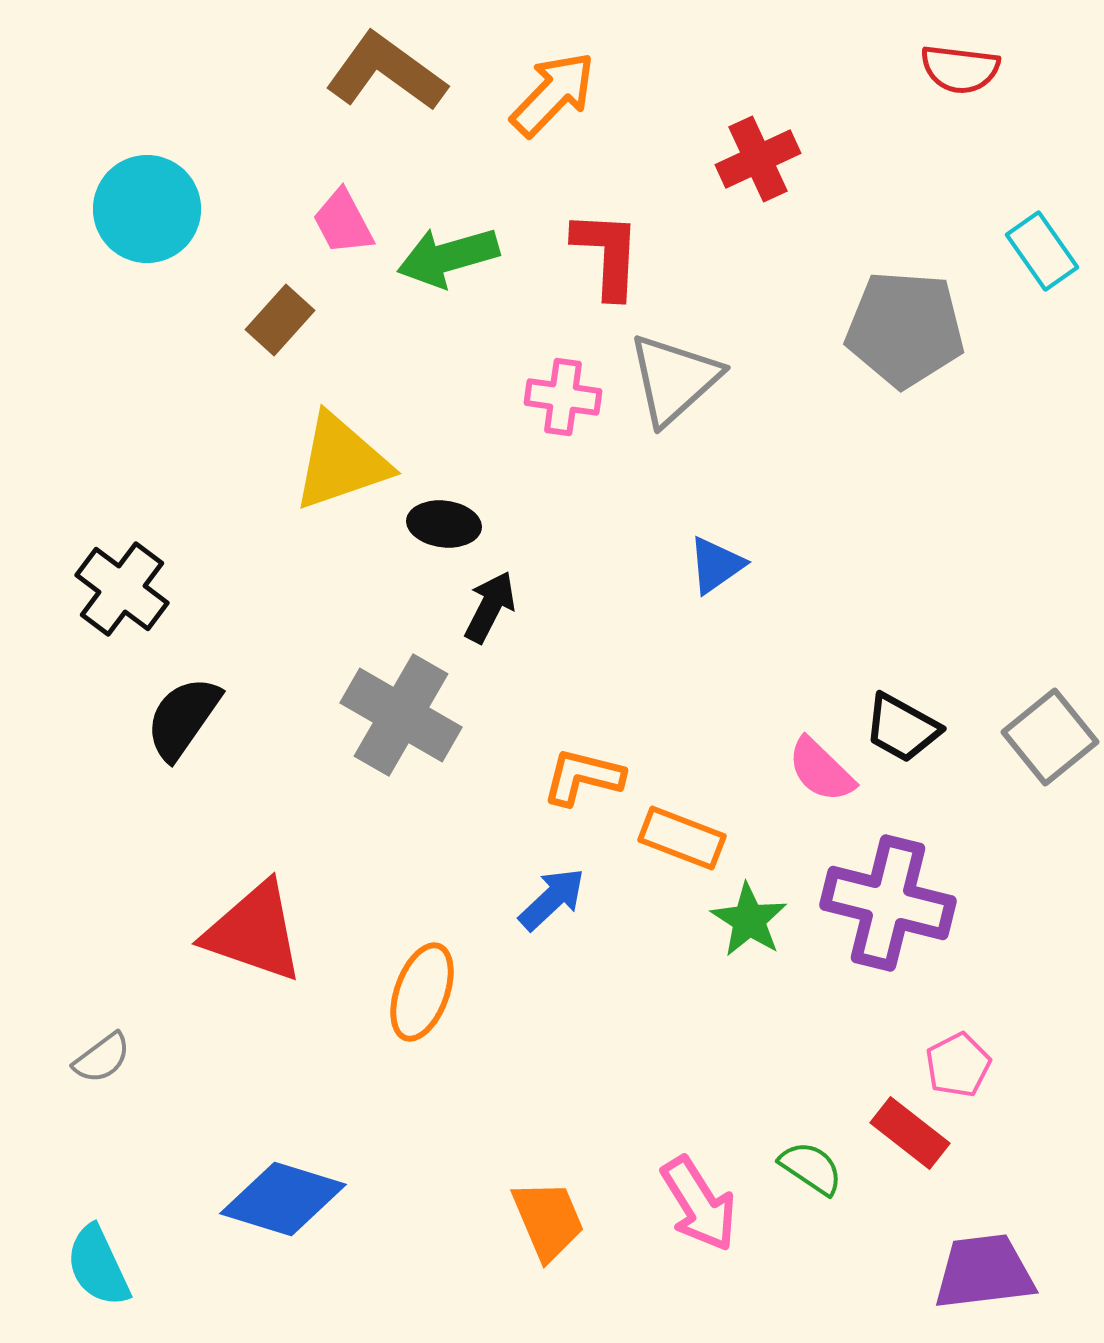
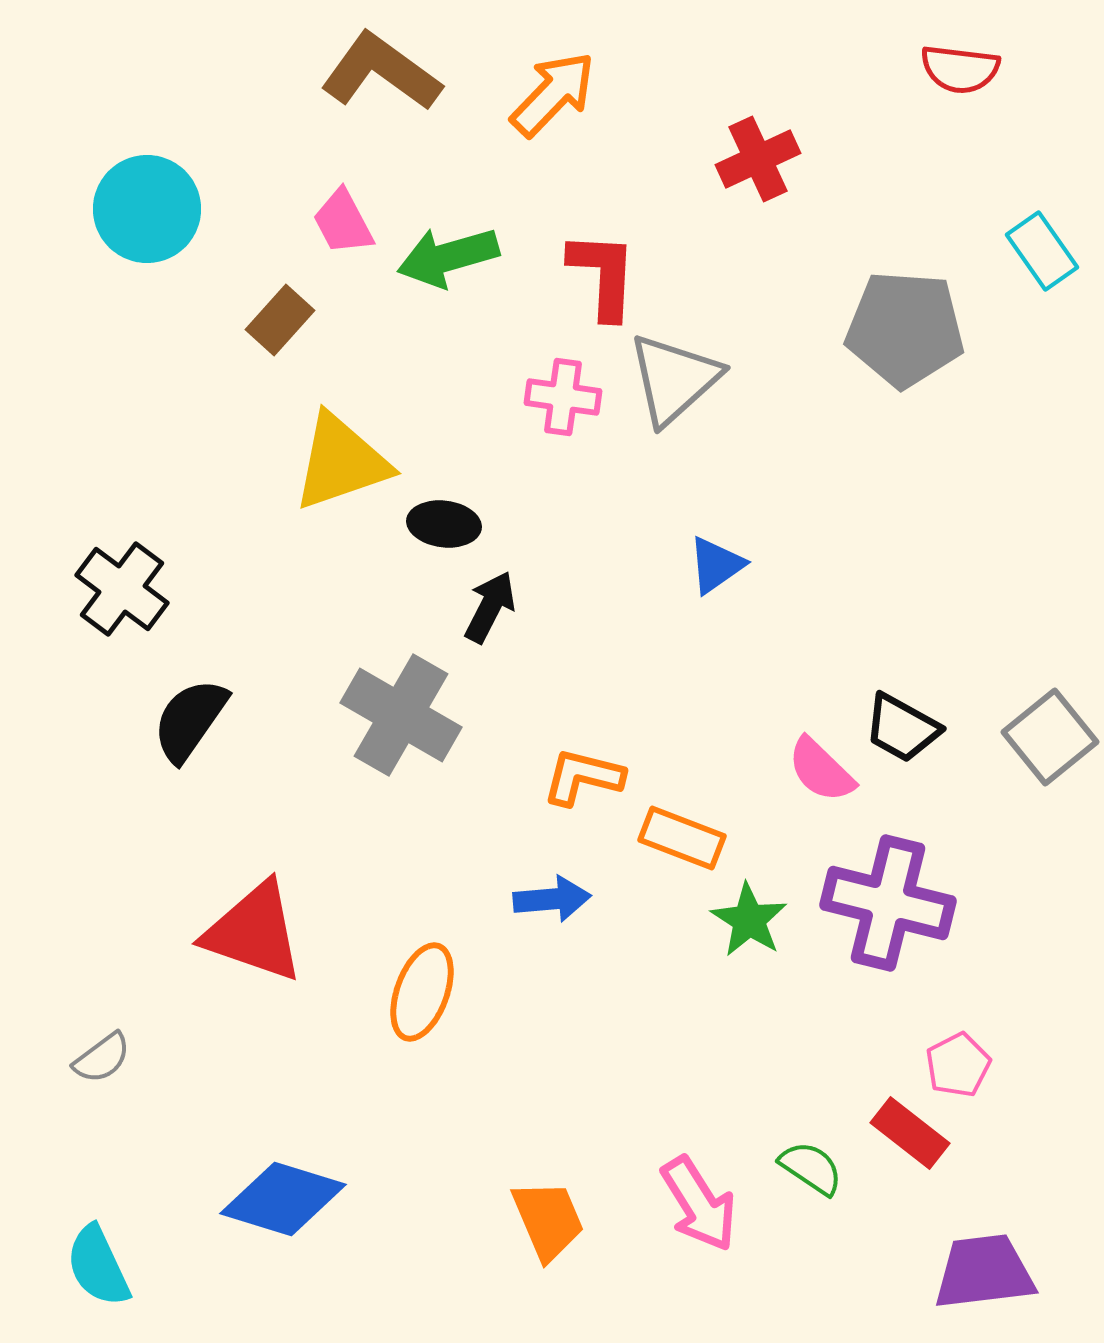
brown L-shape: moved 5 px left
red L-shape: moved 4 px left, 21 px down
black semicircle: moved 7 px right, 2 px down
blue arrow: rotated 38 degrees clockwise
